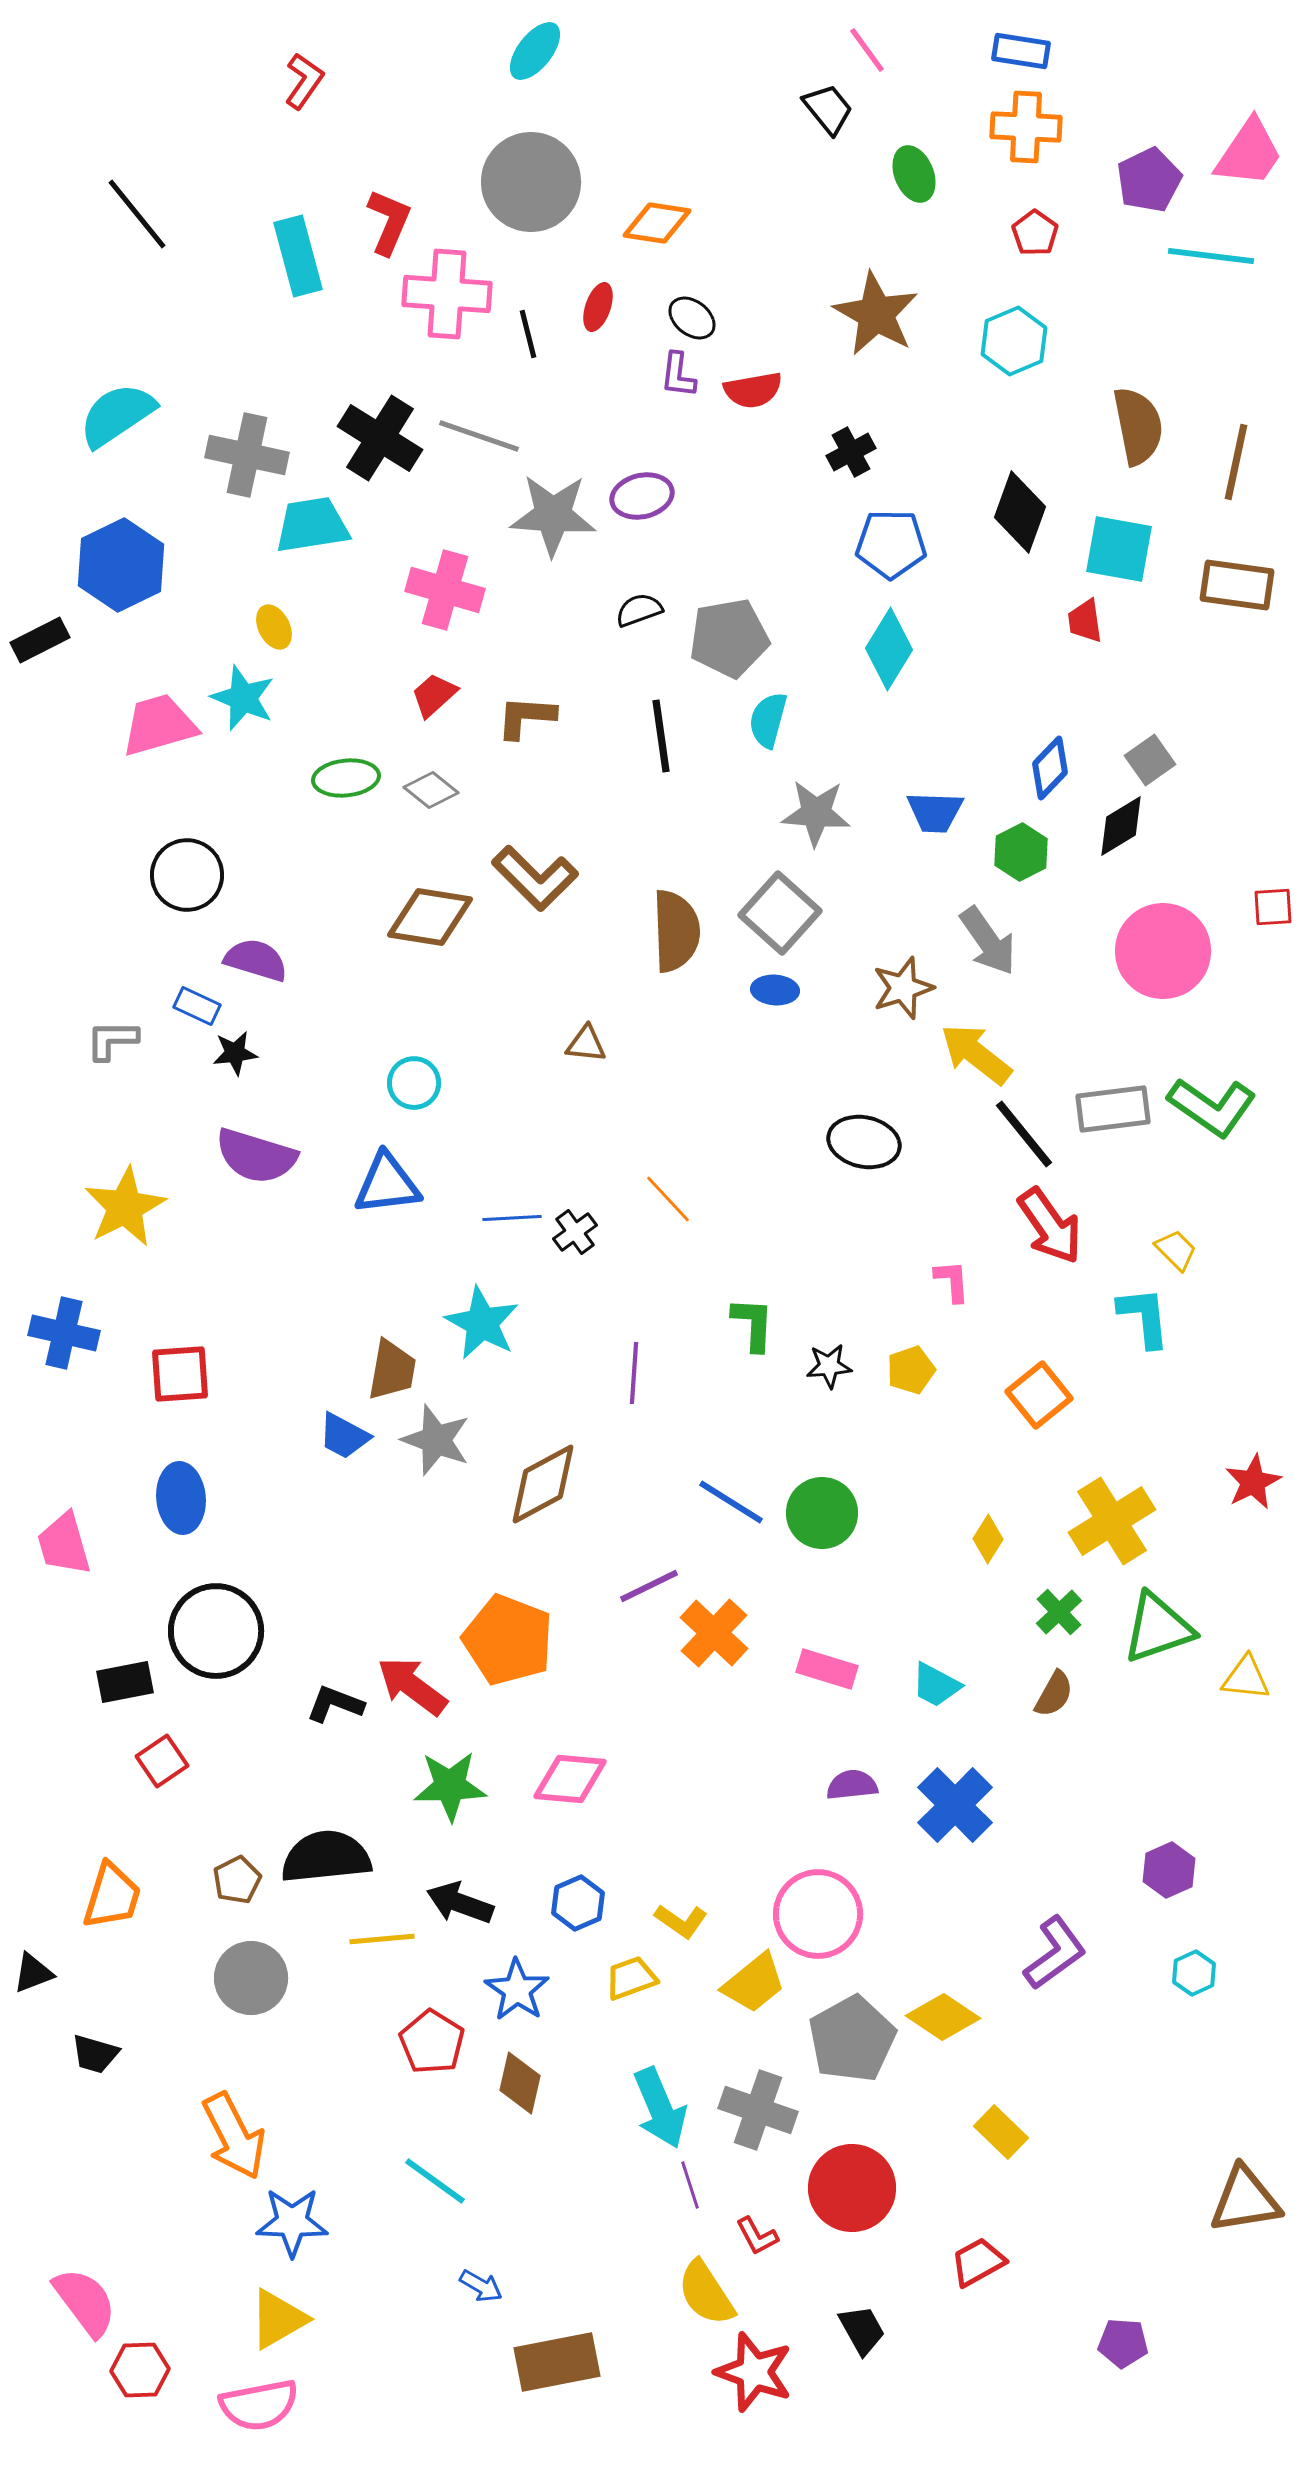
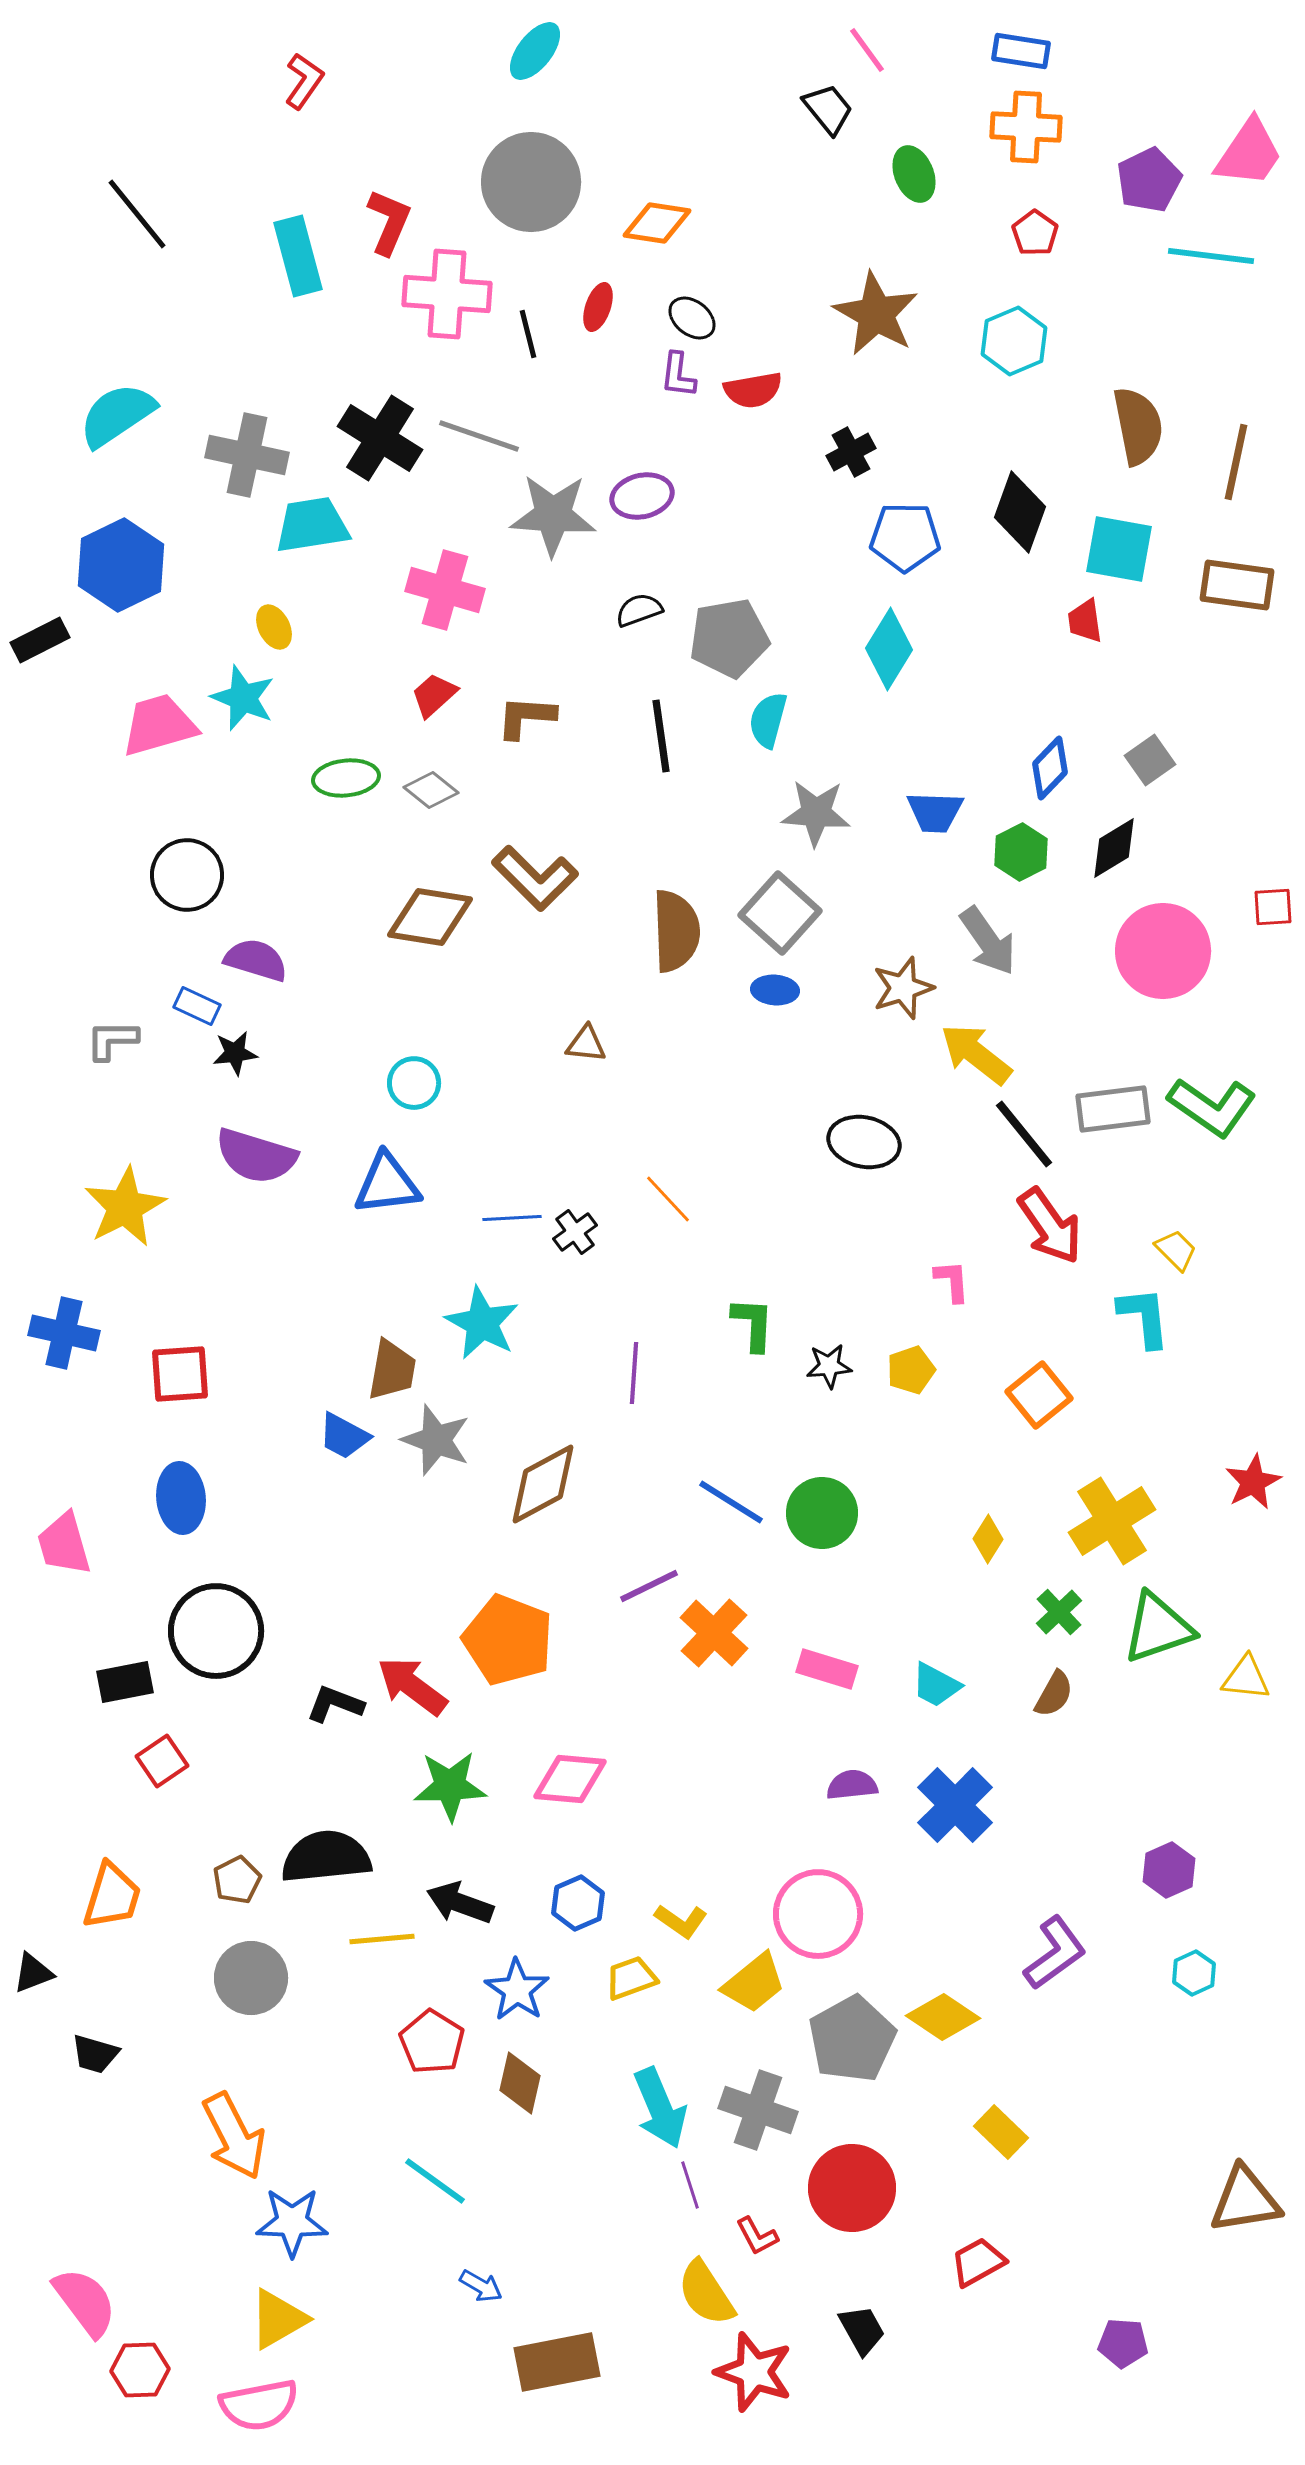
blue pentagon at (891, 544): moved 14 px right, 7 px up
black diamond at (1121, 826): moved 7 px left, 22 px down
